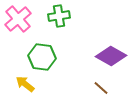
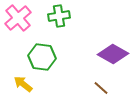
pink cross: moved 1 px up
purple diamond: moved 2 px right, 2 px up
yellow arrow: moved 2 px left
